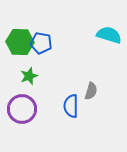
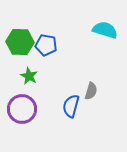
cyan semicircle: moved 4 px left, 5 px up
blue pentagon: moved 5 px right, 2 px down
green star: rotated 24 degrees counterclockwise
blue semicircle: rotated 15 degrees clockwise
